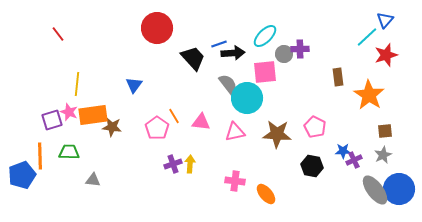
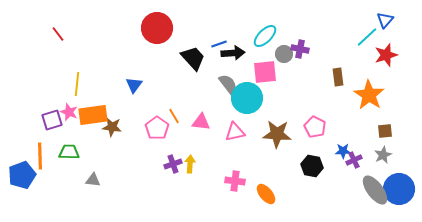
purple cross at (300, 49): rotated 12 degrees clockwise
